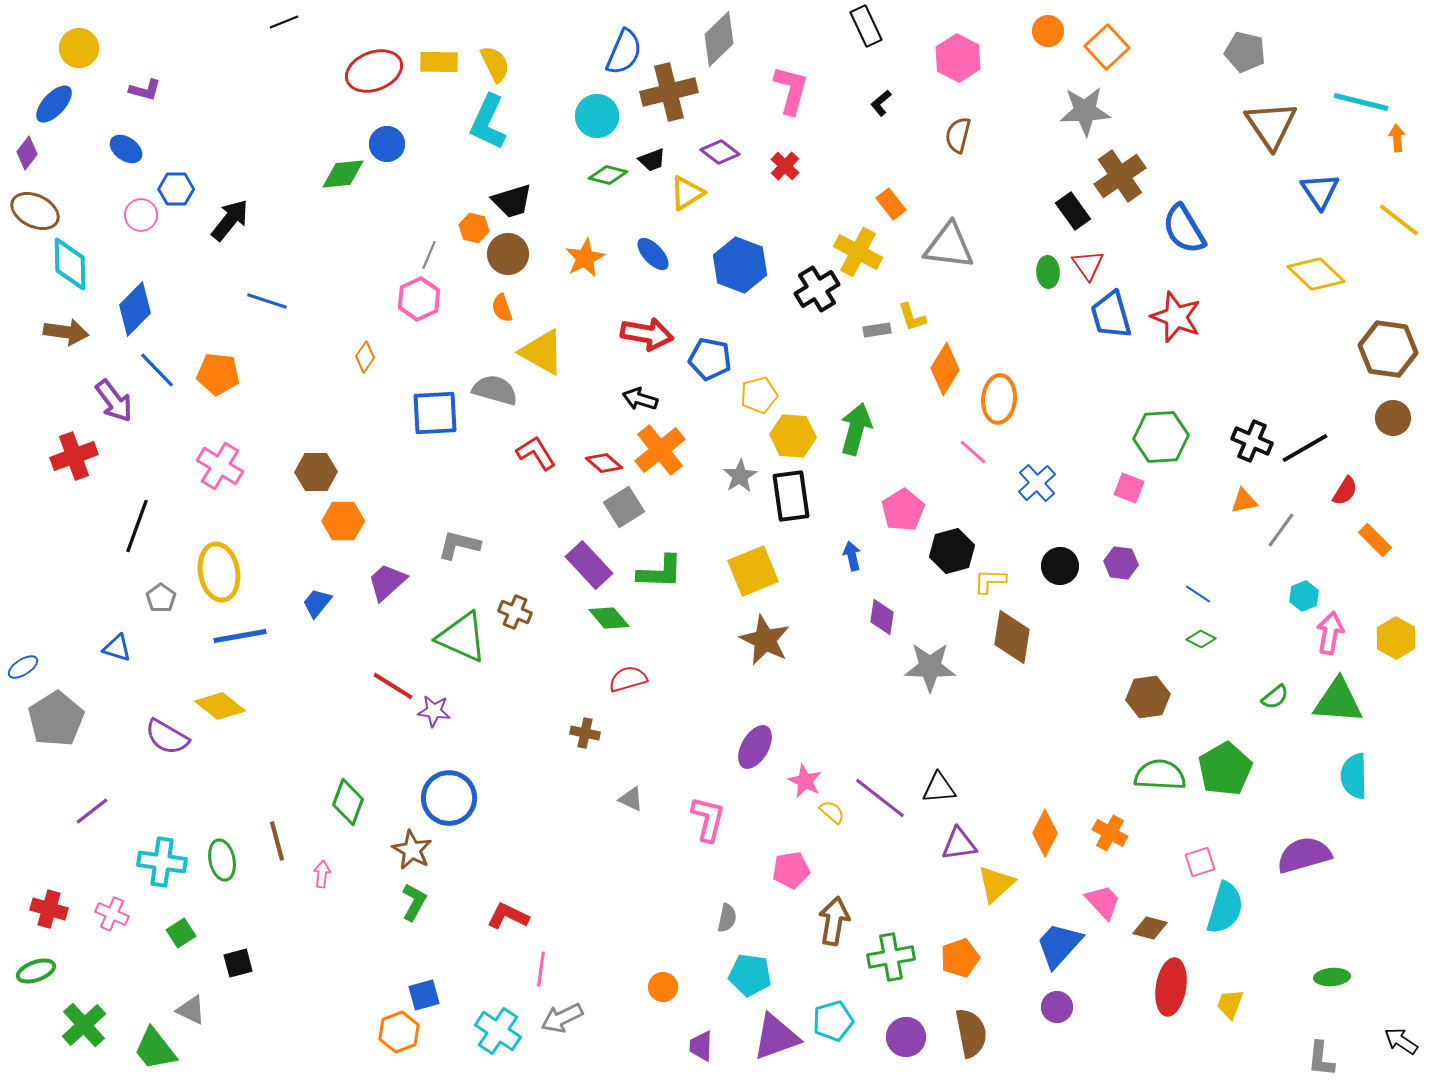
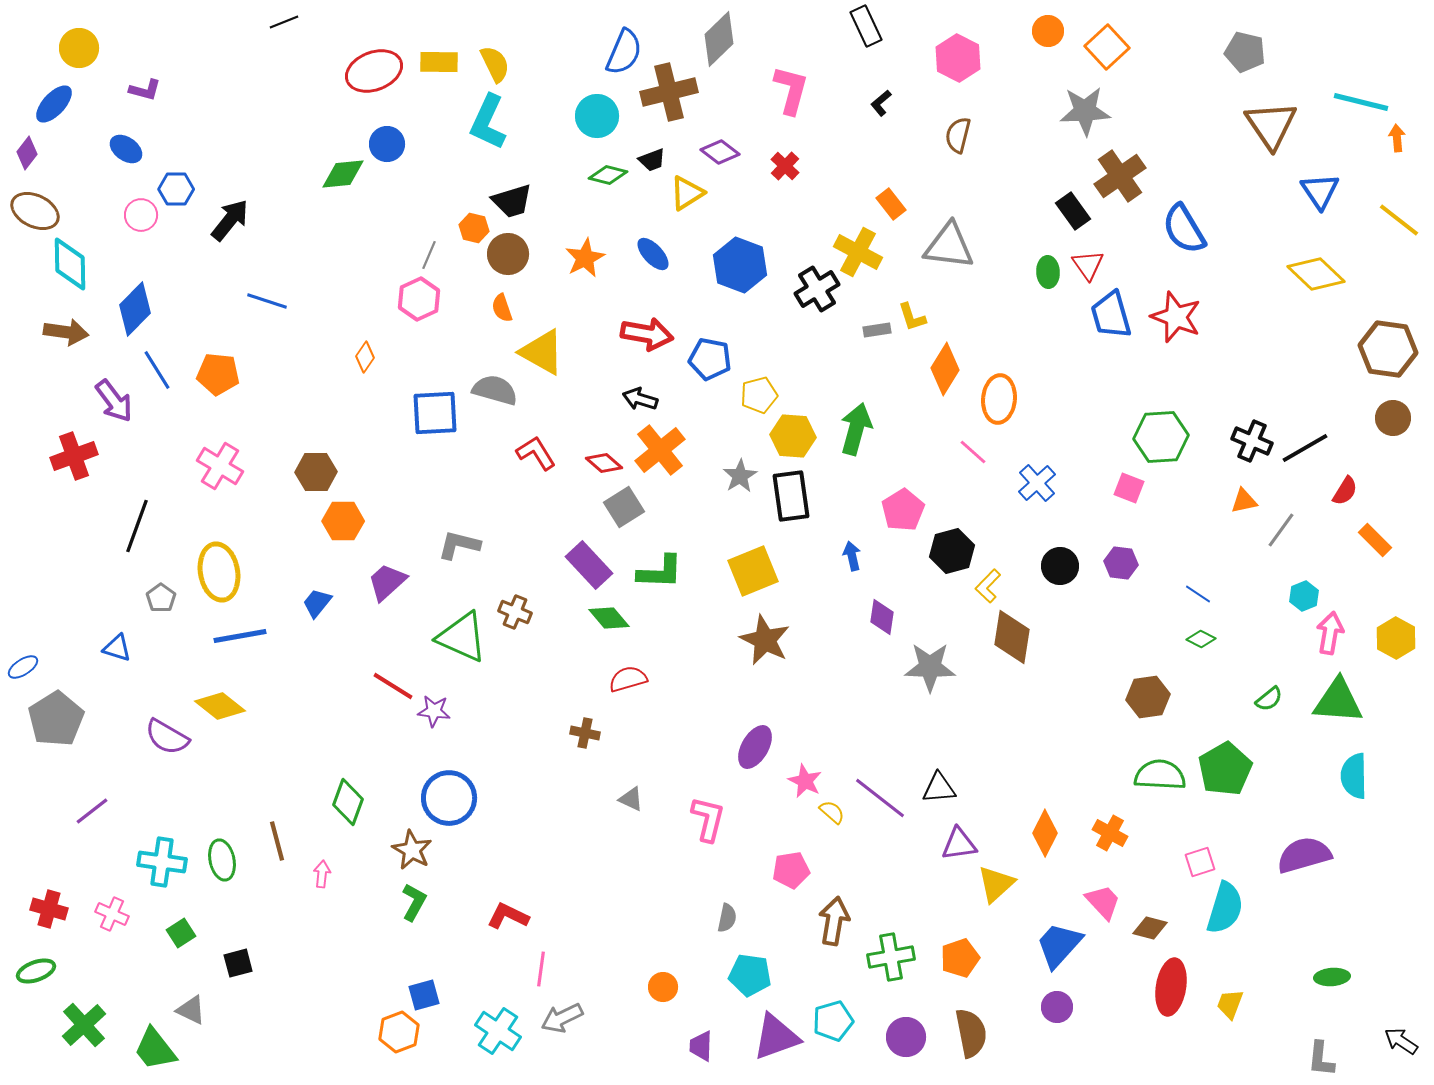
blue line at (157, 370): rotated 12 degrees clockwise
yellow L-shape at (990, 581): moved 2 px left, 5 px down; rotated 48 degrees counterclockwise
green semicircle at (1275, 697): moved 6 px left, 2 px down
